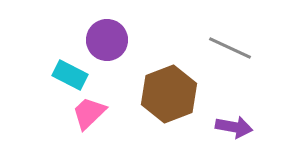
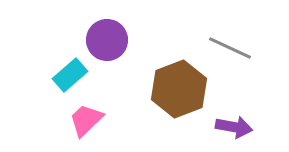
cyan rectangle: rotated 68 degrees counterclockwise
brown hexagon: moved 10 px right, 5 px up
pink trapezoid: moved 3 px left, 7 px down
